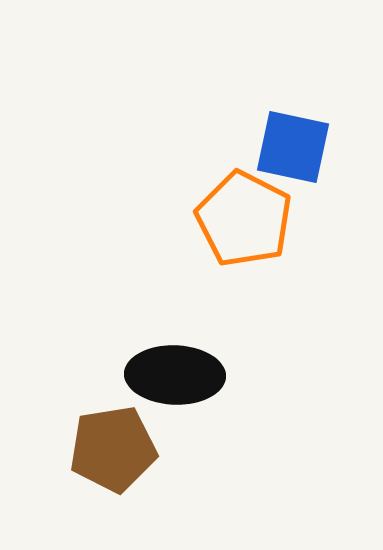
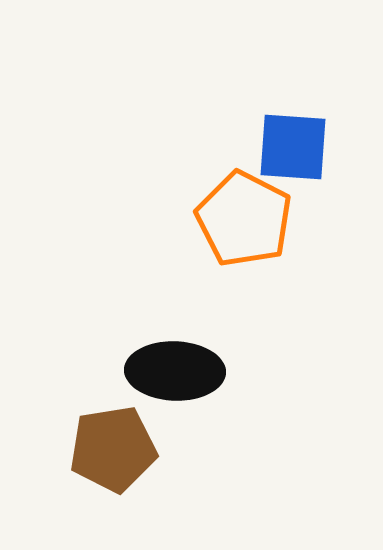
blue square: rotated 8 degrees counterclockwise
black ellipse: moved 4 px up
